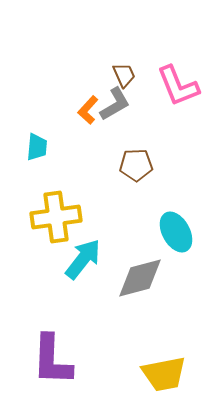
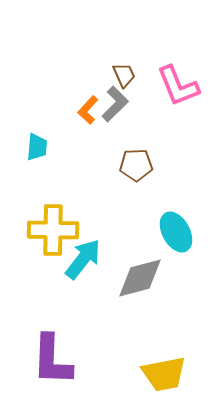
gray L-shape: rotated 15 degrees counterclockwise
yellow cross: moved 3 px left, 13 px down; rotated 9 degrees clockwise
